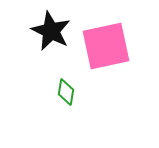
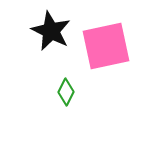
green diamond: rotated 16 degrees clockwise
